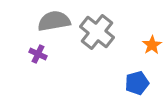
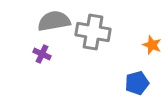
gray cross: moved 4 px left; rotated 28 degrees counterclockwise
orange star: rotated 18 degrees counterclockwise
purple cross: moved 4 px right
